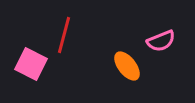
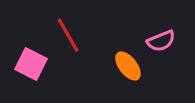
red line: moved 4 px right; rotated 45 degrees counterclockwise
orange ellipse: moved 1 px right
